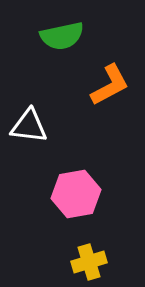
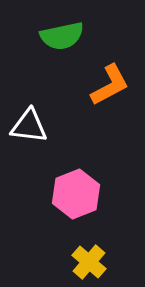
pink hexagon: rotated 12 degrees counterclockwise
yellow cross: rotated 32 degrees counterclockwise
